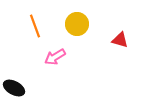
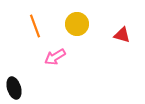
red triangle: moved 2 px right, 5 px up
black ellipse: rotated 45 degrees clockwise
